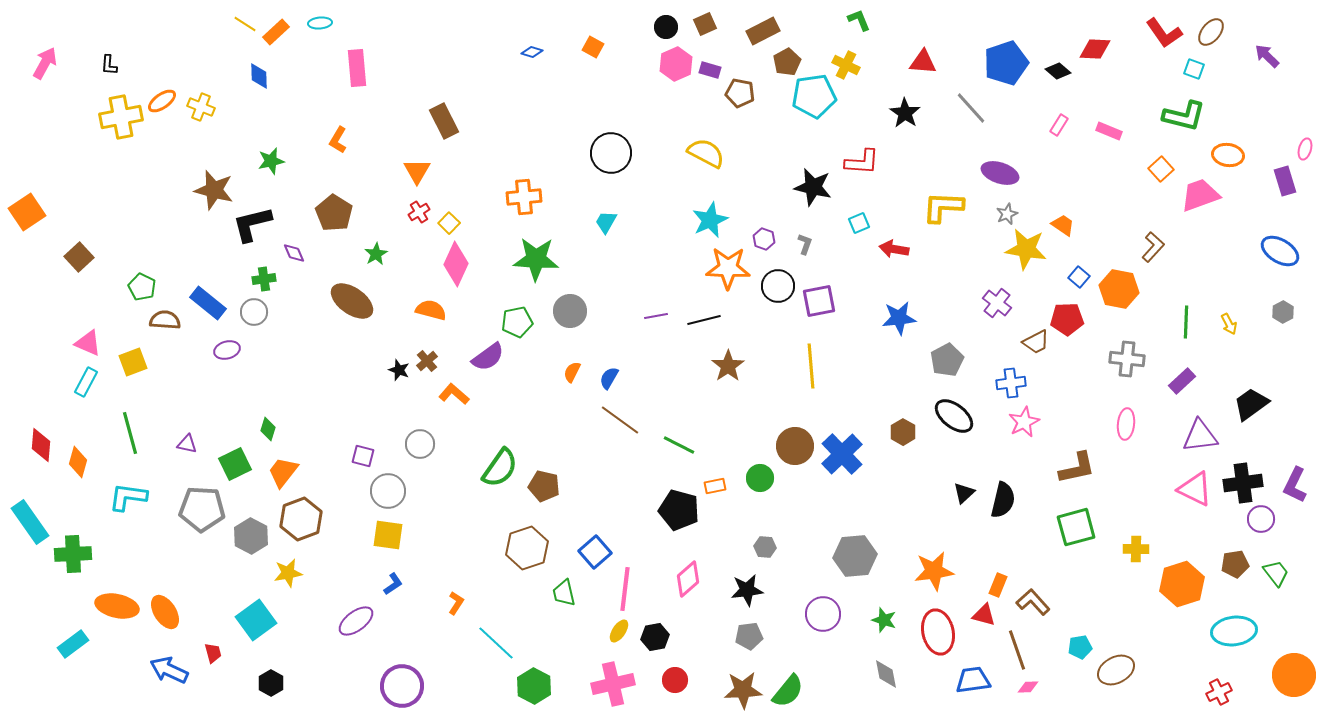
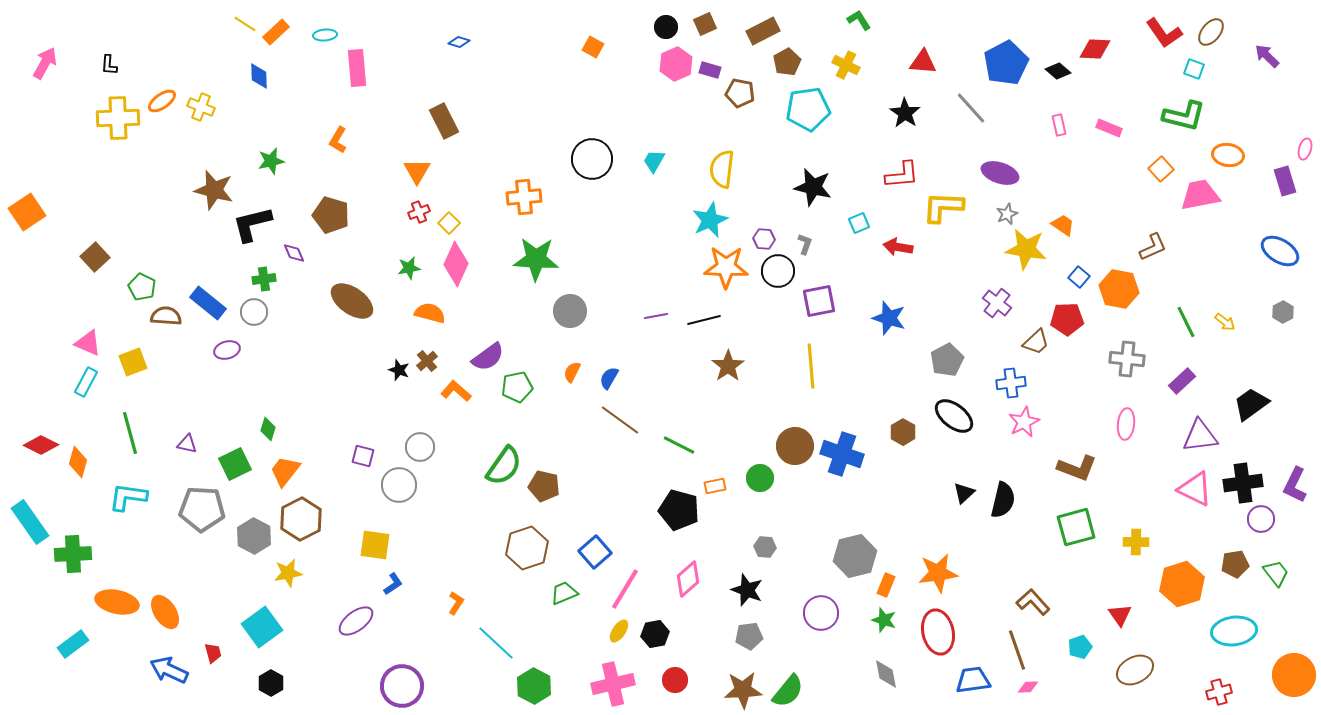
green L-shape at (859, 20): rotated 10 degrees counterclockwise
cyan ellipse at (320, 23): moved 5 px right, 12 px down
blue diamond at (532, 52): moved 73 px left, 10 px up
blue pentagon at (1006, 63): rotated 9 degrees counterclockwise
cyan pentagon at (814, 96): moved 6 px left, 13 px down
yellow cross at (121, 117): moved 3 px left, 1 px down; rotated 9 degrees clockwise
pink rectangle at (1059, 125): rotated 45 degrees counterclockwise
pink rectangle at (1109, 131): moved 3 px up
black circle at (611, 153): moved 19 px left, 6 px down
yellow semicircle at (706, 153): moved 16 px right, 16 px down; rotated 111 degrees counterclockwise
red L-shape at (862, 162): moved 40 px right, 13 px down; rotated 9 degrees counterclockwise
pink trapezoid at (1200, 195): rotated 9 degrees clockwise
red cross at (419, 212): rotated 10 degrees clockwise
brown pentagon at (334, 213): moved 3 px left, 2 px down; rotated 15 degrees counterclockwise
cyan trapezoid at (606, 222): moved 48 px right, 61 px up
purple hexagon at (764, 239): rotated 15 degrees counterclockwise
brown L-shape at (1153, 247): rotated 24 degrees clockwise
red arrow at (894, 249): moved 4 px right, 2 px up
green star at (376, 254): moved 33 px right, 14 px down; rotated 20 degrees clockwise
brown square at (79, 257): moved 16 px right
orange star at (728, 268): moved 2 px left, 1 px up
black circle at (778, 286): moved 15 px up
orange semicircle at (431, 310): moved 1 px left, 3 px down
blue star at (899, 318): moved 10 px left; rotated 24 degrees clockwise
brown semicircle at (165, 320): moved 1 px right, 4 px up
green pentagon at (517, 322): moved 65 px down
green line at (1186, 322): rotated 28 degrees counterclockwise
yellow arrow at (1229, 324): moved 4 px left, 2 px up; rotated 25 degrees counterclockwise
brown trapezoid at (1036, 342): rotated 16 degrees counterclockwise
orange L-shape at (454, 394): moved 2 px right, 3 px up
gray circle at (420, 444): moved 3 px down
red diamond at (41, 445): rotated 68 degrees counterclockwise
blue cross at (842, 454): rotated 27 degrees counterclockwise
green semicircle at (500, 468): moved 4 px right, 2 px up
brown L-shape at (1077, 468): rotated 33 degrees clockwise
orange trapezoid at (283, 472): moved 2 px right, 1 px up
gray circle at (388, 491): moved 11 px right, 6 px up
brown hexagon at (301, 519): rotated 6 degrees counterclockwise
yellow square at (388, 535): moved 13 px left, 10 px down
gray hexagon at (251, 536): moved 3 px right
yellow cross at (1136, 549): moved 7 px up
gray hexagon at (855, 556): rotated 9 degrees counterclockwise
orange star at (934, 571): moved 4 px right, 2 px down
orange rectangle at (998, 585): moved 112 px left
pink line at (625, 589): rotated 24 degrees clockwise
black star at (747, 590): rotated 28 degrees clockwise
green trapezoid at (564, 593): rotated 80 degrees clockwise
orange ellipse at (117, 606): moved 4 px up
purple circle at (823, 614): moved 2 px left, 1 px up
red triangle at (984, 615): moved 136 px right; rotated 40 degrees clockwise
cyan square at (256, 620): moved 6 px right, 7 px down
black hexagon at (655, 637): moved 3 px up
cyan pentagon at (1080, 647): rotated 10 degrees counterclockwise
brown ellipse at (1116, 670): moved 19 px right
red cross at (1219, 692): rotated 10 degrees clockwise
